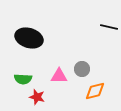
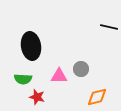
black ellipse: moved 2 px right, 8 px down; rotated 64 degrees clockwise
gray circle: moved 1 px left
orange diamond: moved 2 px right, 6 px down
